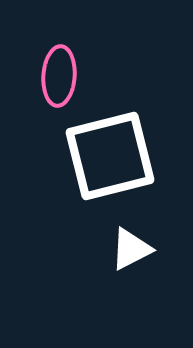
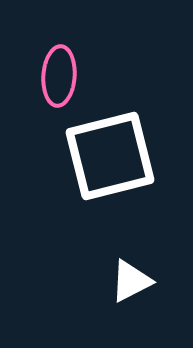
white triangle: moved 32 px down
